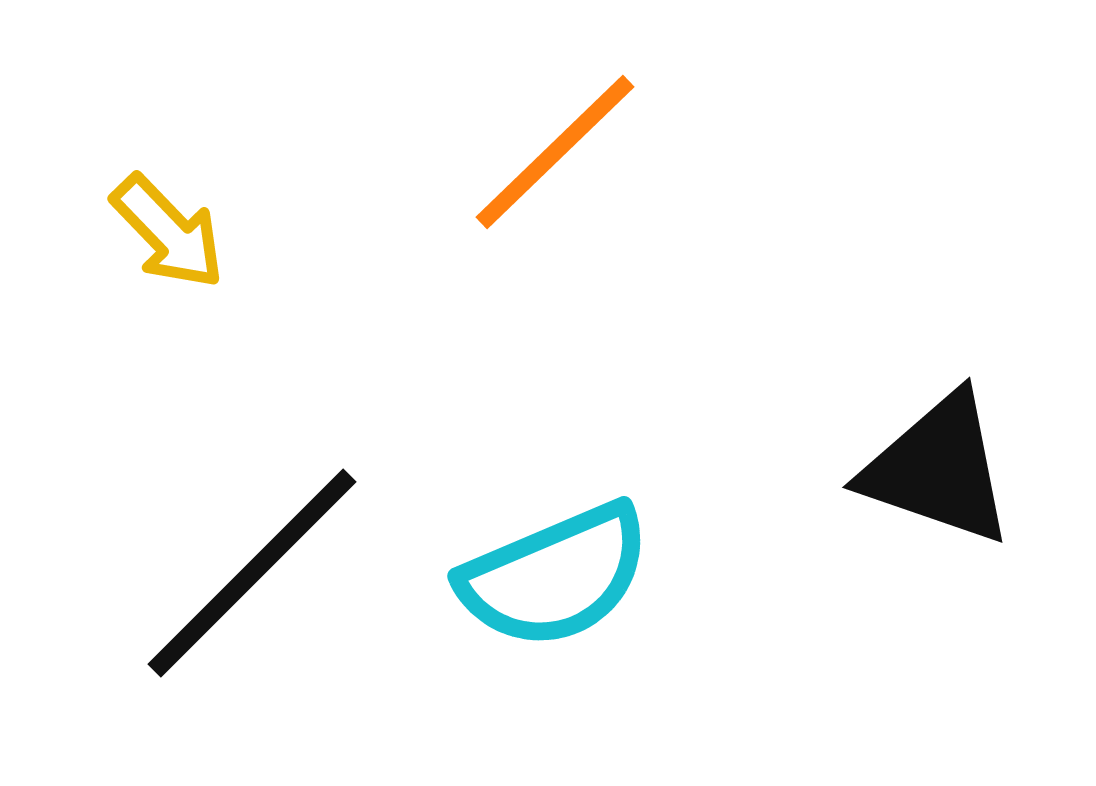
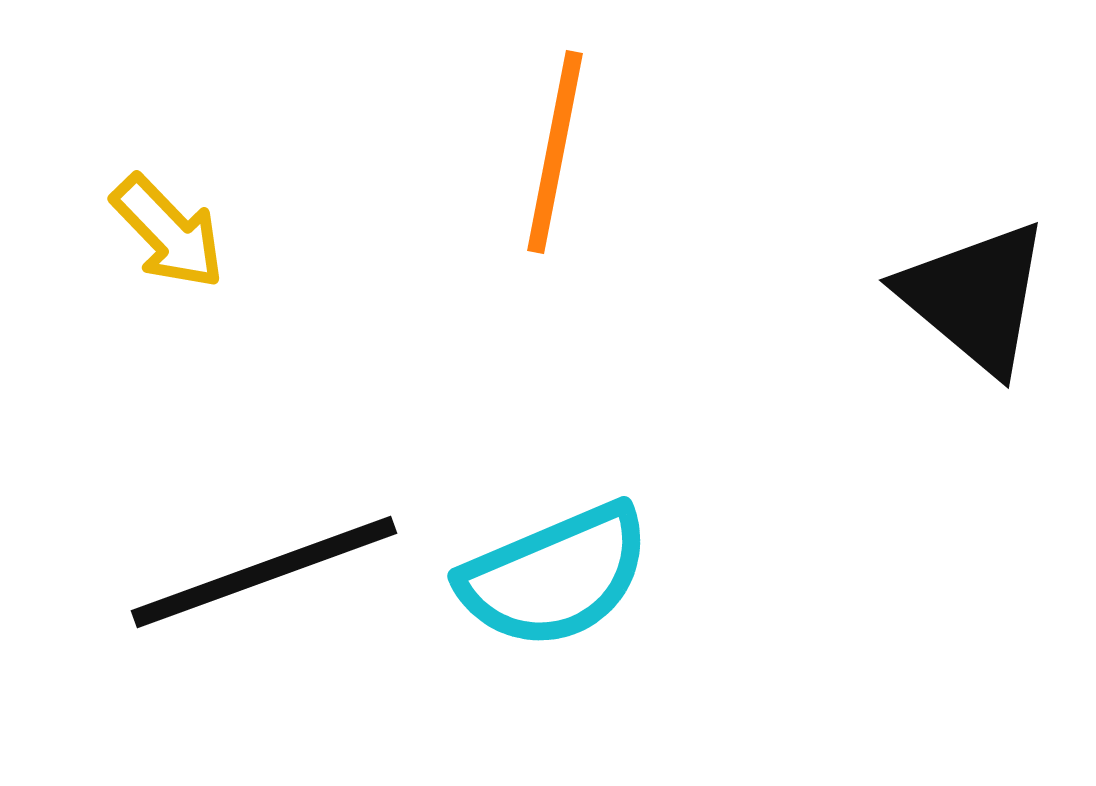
orange line: rotated 35 degrees counterclockwise
black triangle: moved 37 px right, 172 px up; rotated 21 degrees clockwise
black line: moved 12 px right, 1 px up; rotated 25 degrees clockwise
